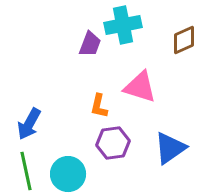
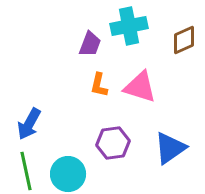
cyan cross: moved 6 px right, 1 px down
orange L-shape: moved 21 px up
